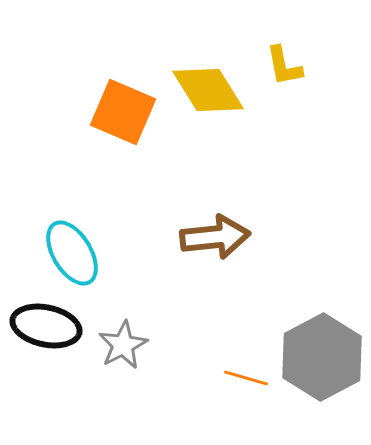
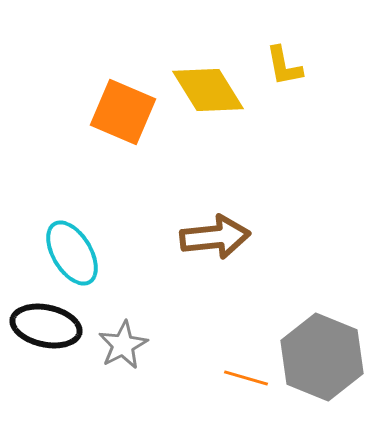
gray hexagon: rotated 10 degrees counterclockwise
